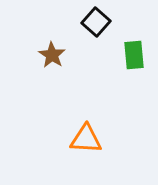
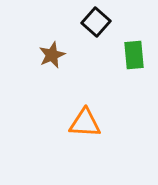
brown star: rotated 16 degrees clockwise
orange triangle: moved 1 px left, 16 px up
